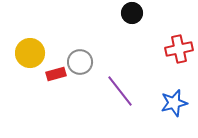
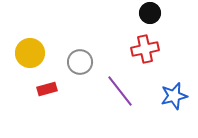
black circle: moved 18 px right
red cross: moved 34 px left
red rectangle: moved 9 px left, 15 px down
blue star: moved 7 px up
